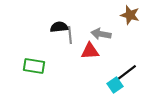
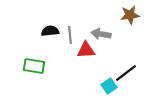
brown star: rotated 24 degrees counterclockwise
black semicircle: moved 9 px left, 4 px down
red triangle: moved 4 px left, 1 px up
cyan square: moved 6 px left, 1 px down
